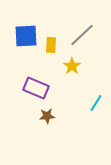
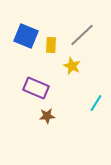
blue square: rotated 25 degrees clockwise
yellow star: rotated 12 degrees counterclockwise
